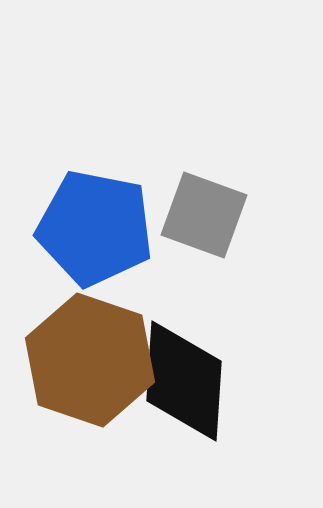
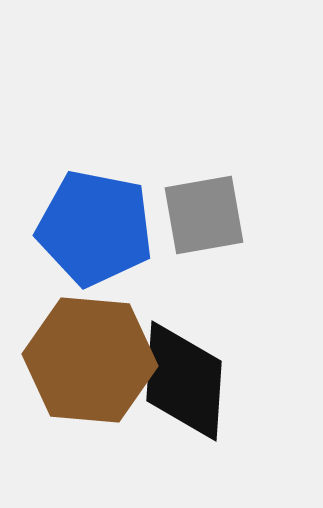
gray square: rotated 30 degrees counterclockwise
brown hexagon: rotated 14 degrees counterclockwise
